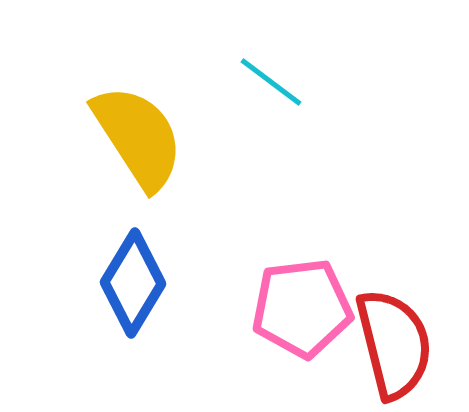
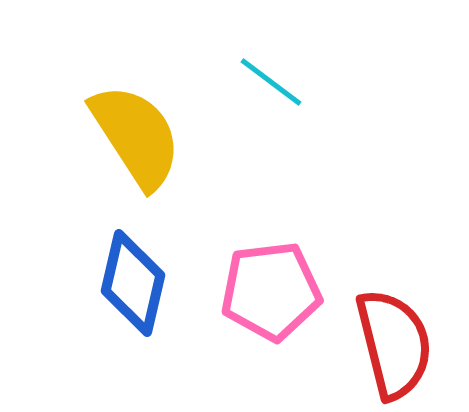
yellow semicircle: moved 2 px left, 1 px up
blue diamond: rotated 18 degrees counterclockwise
pink pentagon: moved 31 px left, 17 px up
